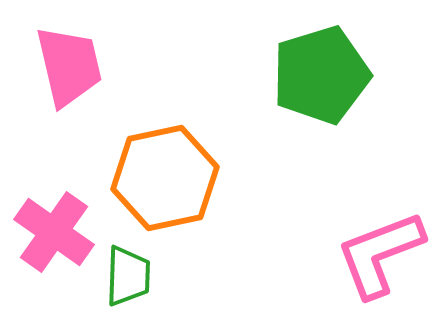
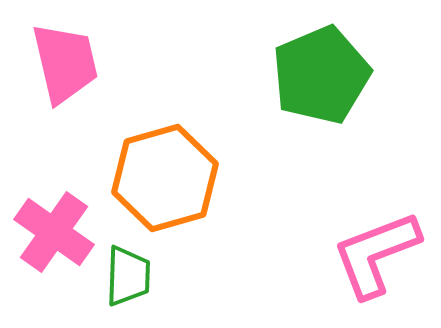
pink trapezoid: moved 4 px left, 3 px up
green pentagon: rotated 6 degrees counterclockwise
orange hexagon: rotated 4 degrees counterclockwise
pink L-shape: moved 4 px left
